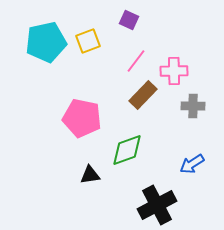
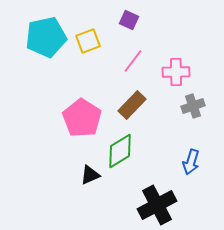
cyan pentagon: moved 5 px up
pink line: moved 3 px left
pink cross: moved 2 px right, 1 px down
brown rectangle: moved 11 px left, 10 px down
gray cross: rotated 20 degrees counterclockwise
pink pentagon: rotated 21 degrees clockwise
green diamond: moved 7 px left, 1 px down; rotated 12 degrees counterclockwise
blue arrow: moved 1 px left, 2 px up; rotated 40 degrees counterclockwise
black triangle: rotated 15 degrees counterclockwise
